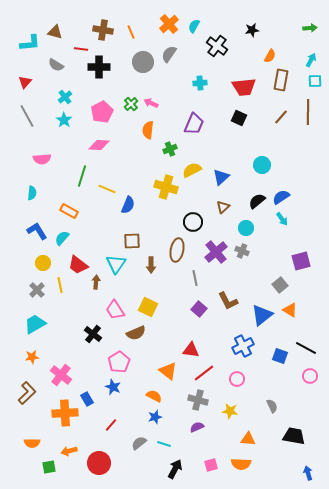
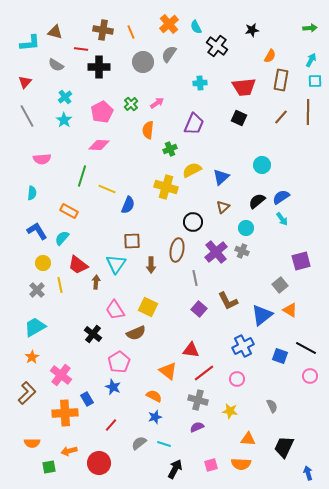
cyan semicircle at (194, 26): moved 2 px right, 1 px down; rotated 56 degrees counterclockwise
pink arrow at (151, 103): moved 6 px right; rotated 120 degrees clockwise
cyan trapezoid at (35, 324): moved 3 px down
orange star at (32, 357): rotated 24 degrees counterclockwise
black trapezoid at (294, 436): moved 10 px left, 11 px down; rotated 75 degrees counterclockwise
